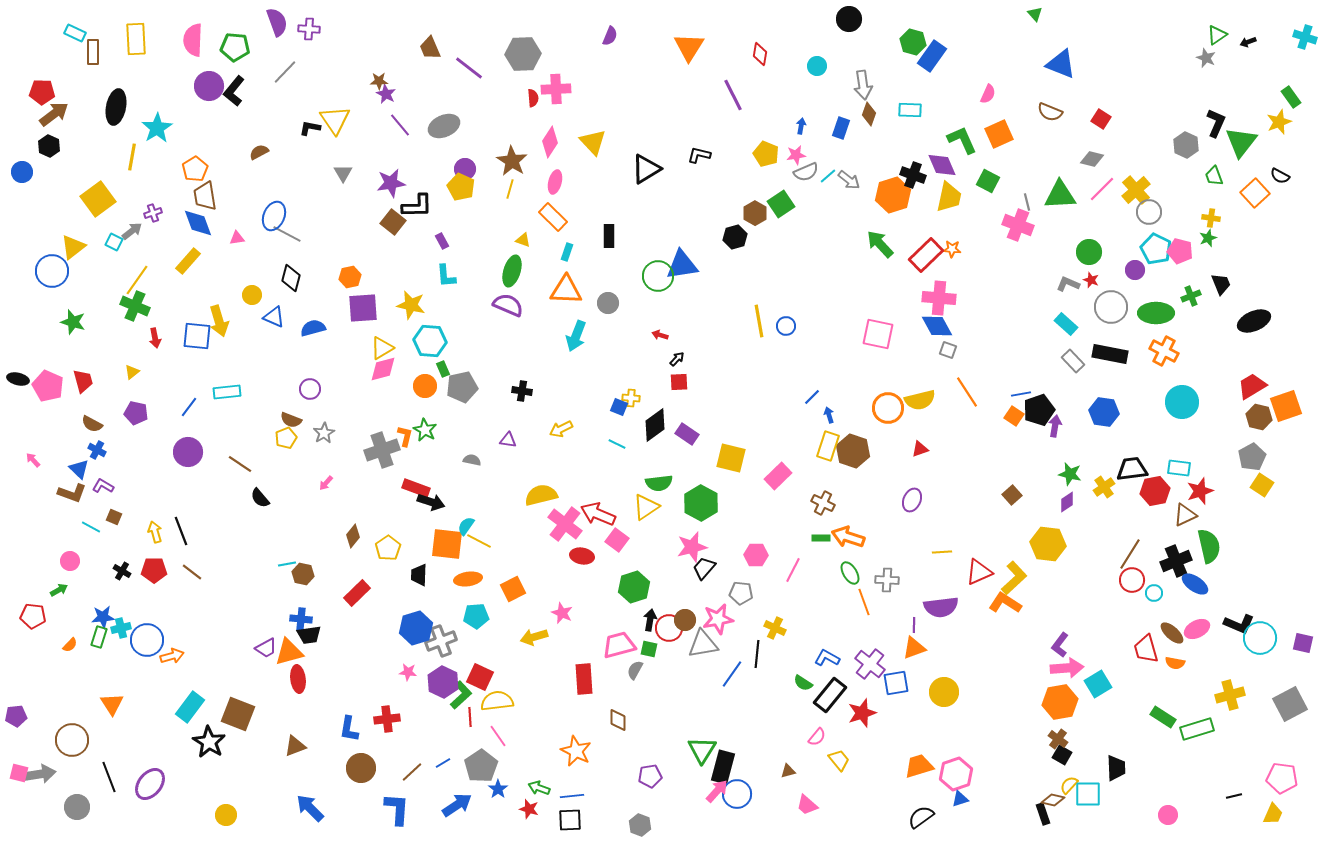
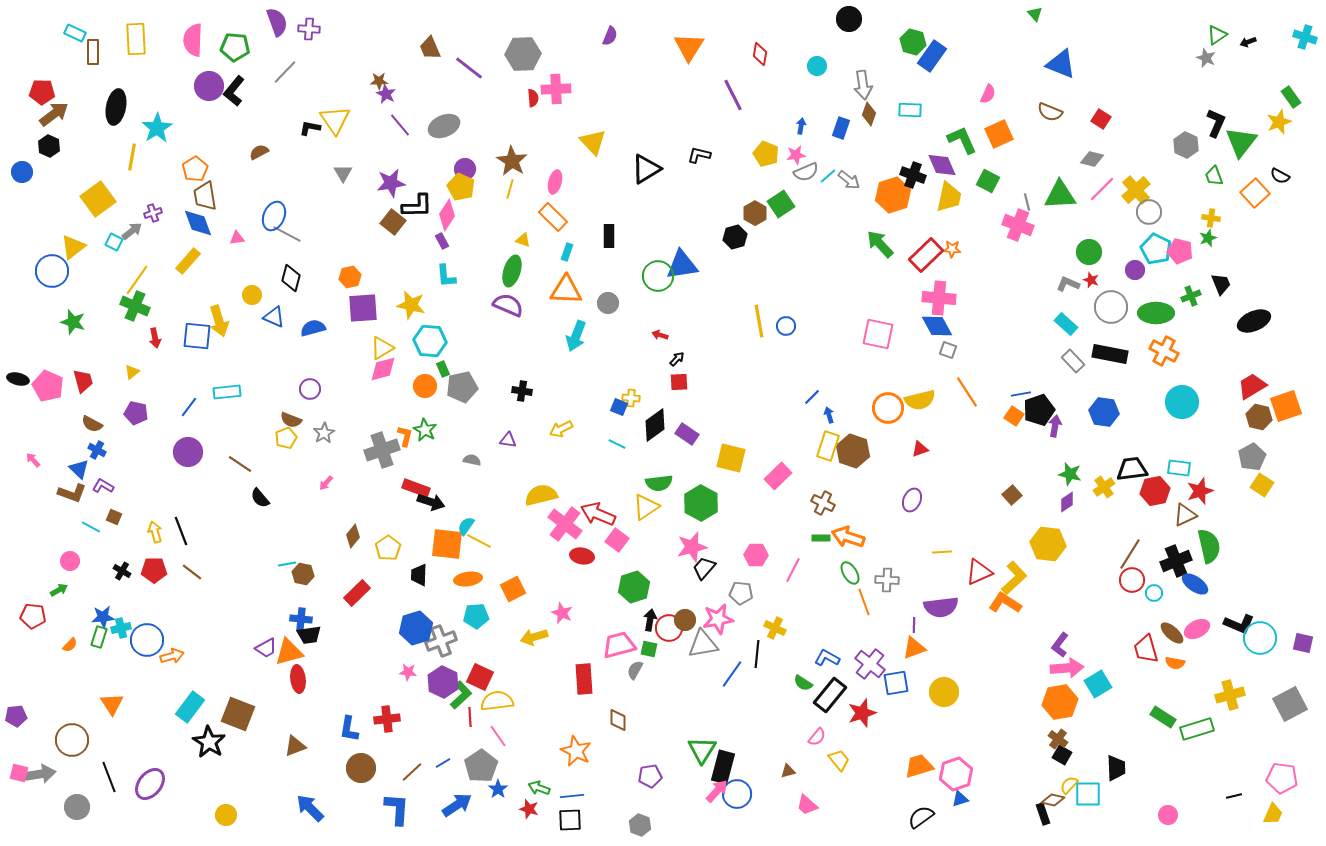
pink diamond at (550, 142): moved 103 px left, 73 px down
